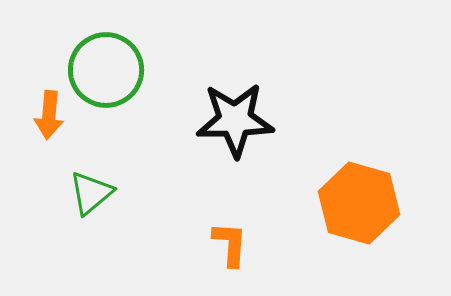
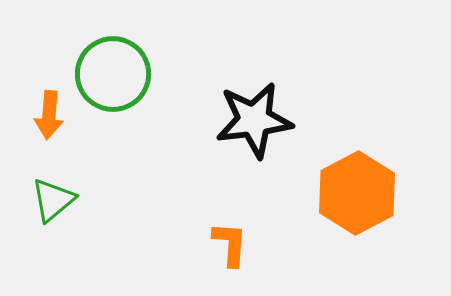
green circle: moved 7 px right, 4 px down
black star: moved 19 px right; rotated 6 degrees counterclockwise
green triangle: moved 38 px left, 7 px down
orange hexagon: moved 2 px left, 10 px up; rotated 16 degrees clockwise
